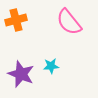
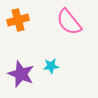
orange cross: moved 2 px right
